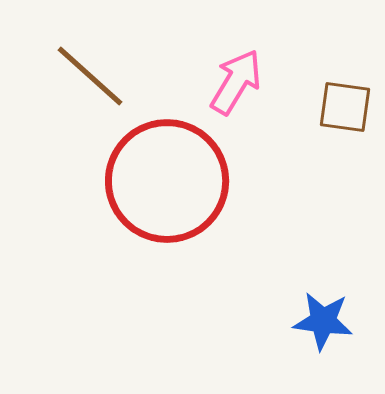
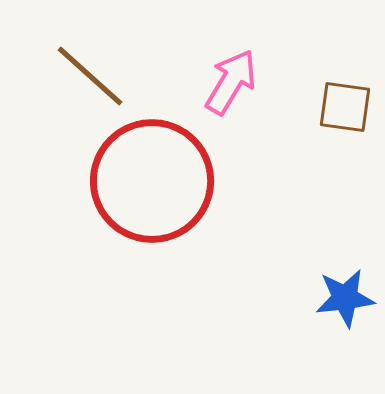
pink arrow: moved 5 px left
red circle: moved 15 px left
blue star: moved 22 px right, 23 px up; rotated 14 degrees counterclockwise
